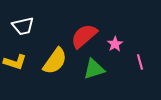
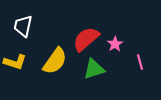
white trapezoid: rotated 115 degrees clockwise
red semicircle: moved 2 px right, 3 px down
